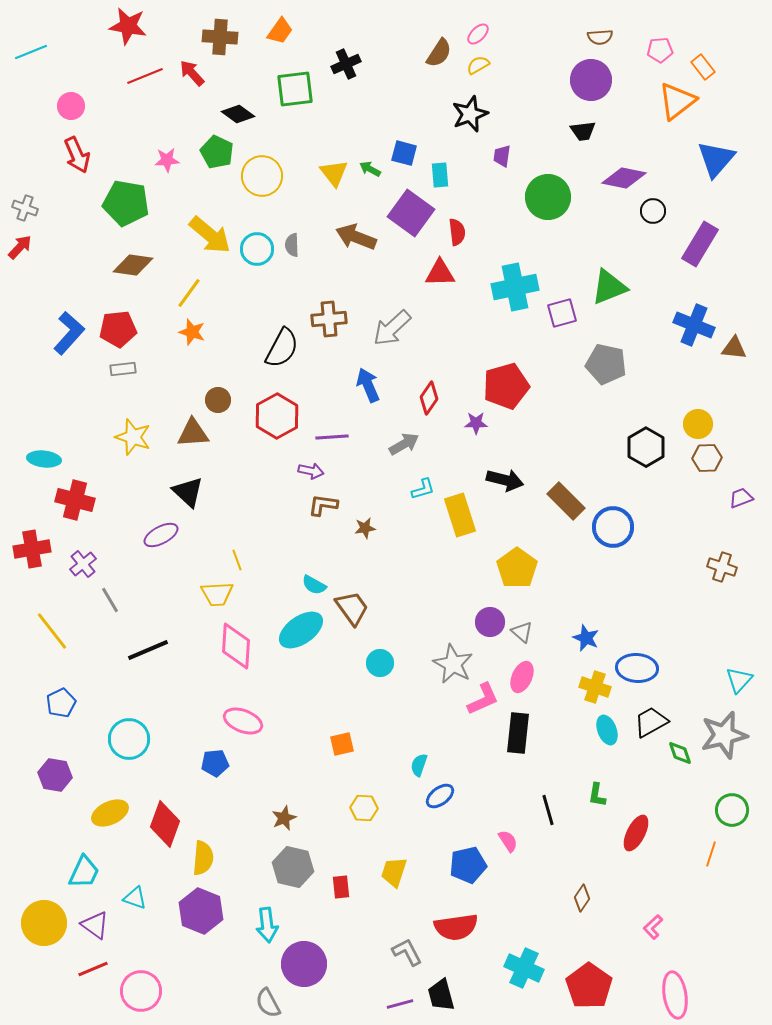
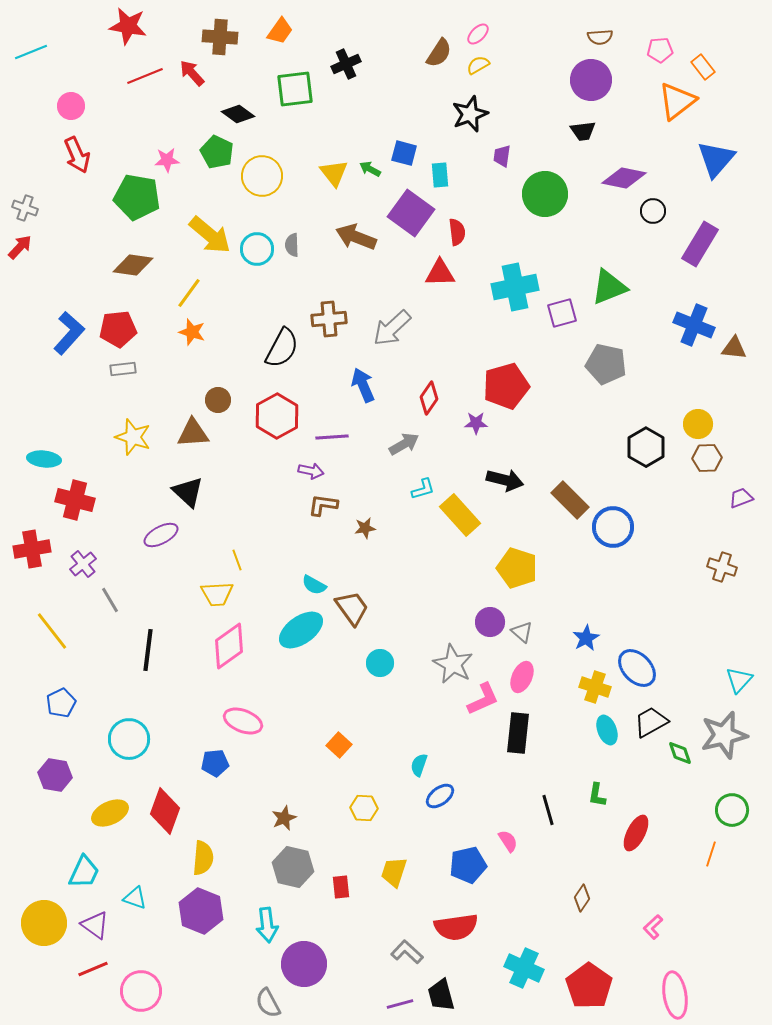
green circle at (548, 197): moved 3 px left, 3 px up
green pentagon at (126, 203): moved 11 px right, 6 px up
blue arrow at (368, 385): moved 5 px left
brown rectangle at (566, 501): moved 4 px right, 1 px up
yellow rectangle at (460, 515): rotated 24 degrees counterclockwise
yellow pentagon at (517, 568): rotated 18 degrees counterclockwise
blue star at (586, 638): rotated 20 degrees clockwise
pink diamond at (236, 646): moved 7 px left; rotated 51 degrees clockwise
black line at (148, 650): rotated 60 degrees counterclockwise
blue ellipse at (637, 668): rotated 42 degrees clockwise
orange square at (342, 744): moved 3 px left, 1 px down; rotated 35 degrees counterclockwise
red diamond at (165, 824): moved 13 px up
gray L-shape at (407, 952): rotated 20 degrees counterclockwise
